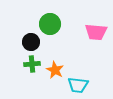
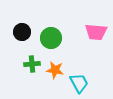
green circle: moved 1 px right, 14 px down
black circle: moved 9 px left, 10 px up
orange star: rotated 18 degrees counterclockwise
cyan trapezoid: moved 1 px right, 2 px up; rotated 125 degrees counterclockwise
